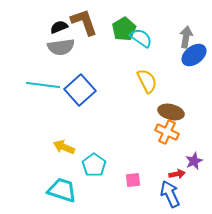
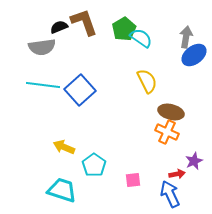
gray semicircle: moved 19 px left
